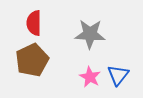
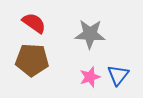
red semicircle: rotated 125 degrees clockwise
brown pentagon: rotated 28 degrees clockwise
pink star: rotated 25 degrees clockwise
